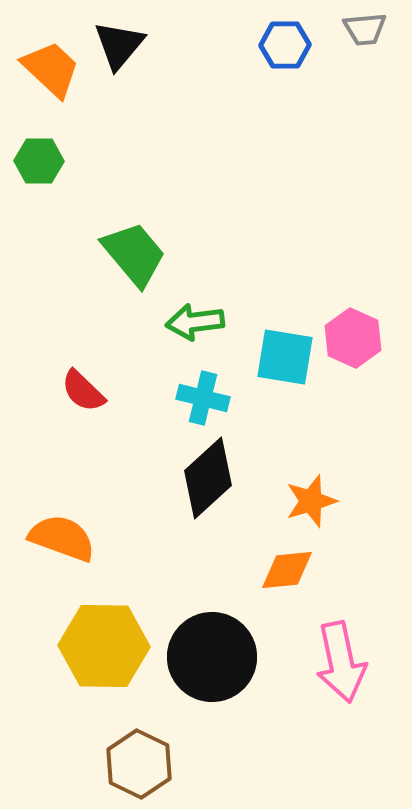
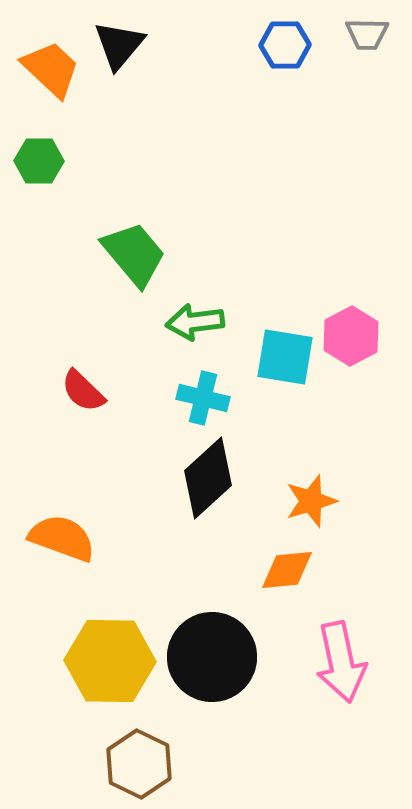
gray trapezoid: moved 2 px right, 5 px down; rotated 6 degrees clockwise
pink hexagon: moved 2 px left, 2 px up; rotated 8 degrees clockwise
yellow hexagon: moved 6 px right, 15 px down
